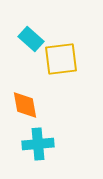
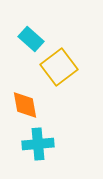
yellow square: moved 2 px left, 8 px down; rotated 30 degrees counterclockwise
